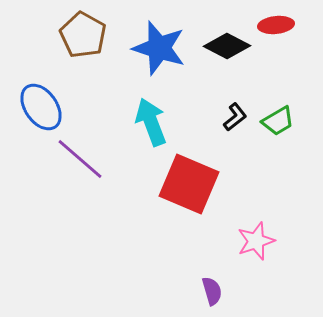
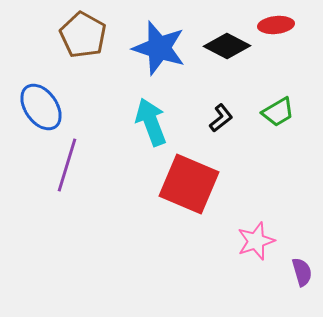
black L-shape: moved 14 px left, 1 px down
green trapezoid: moved 9 px up
purple line: moved 13 px left, 6 px down; rotated 66 degrees clockwise
purple semicircle: moved 90 px right, 19 px up
